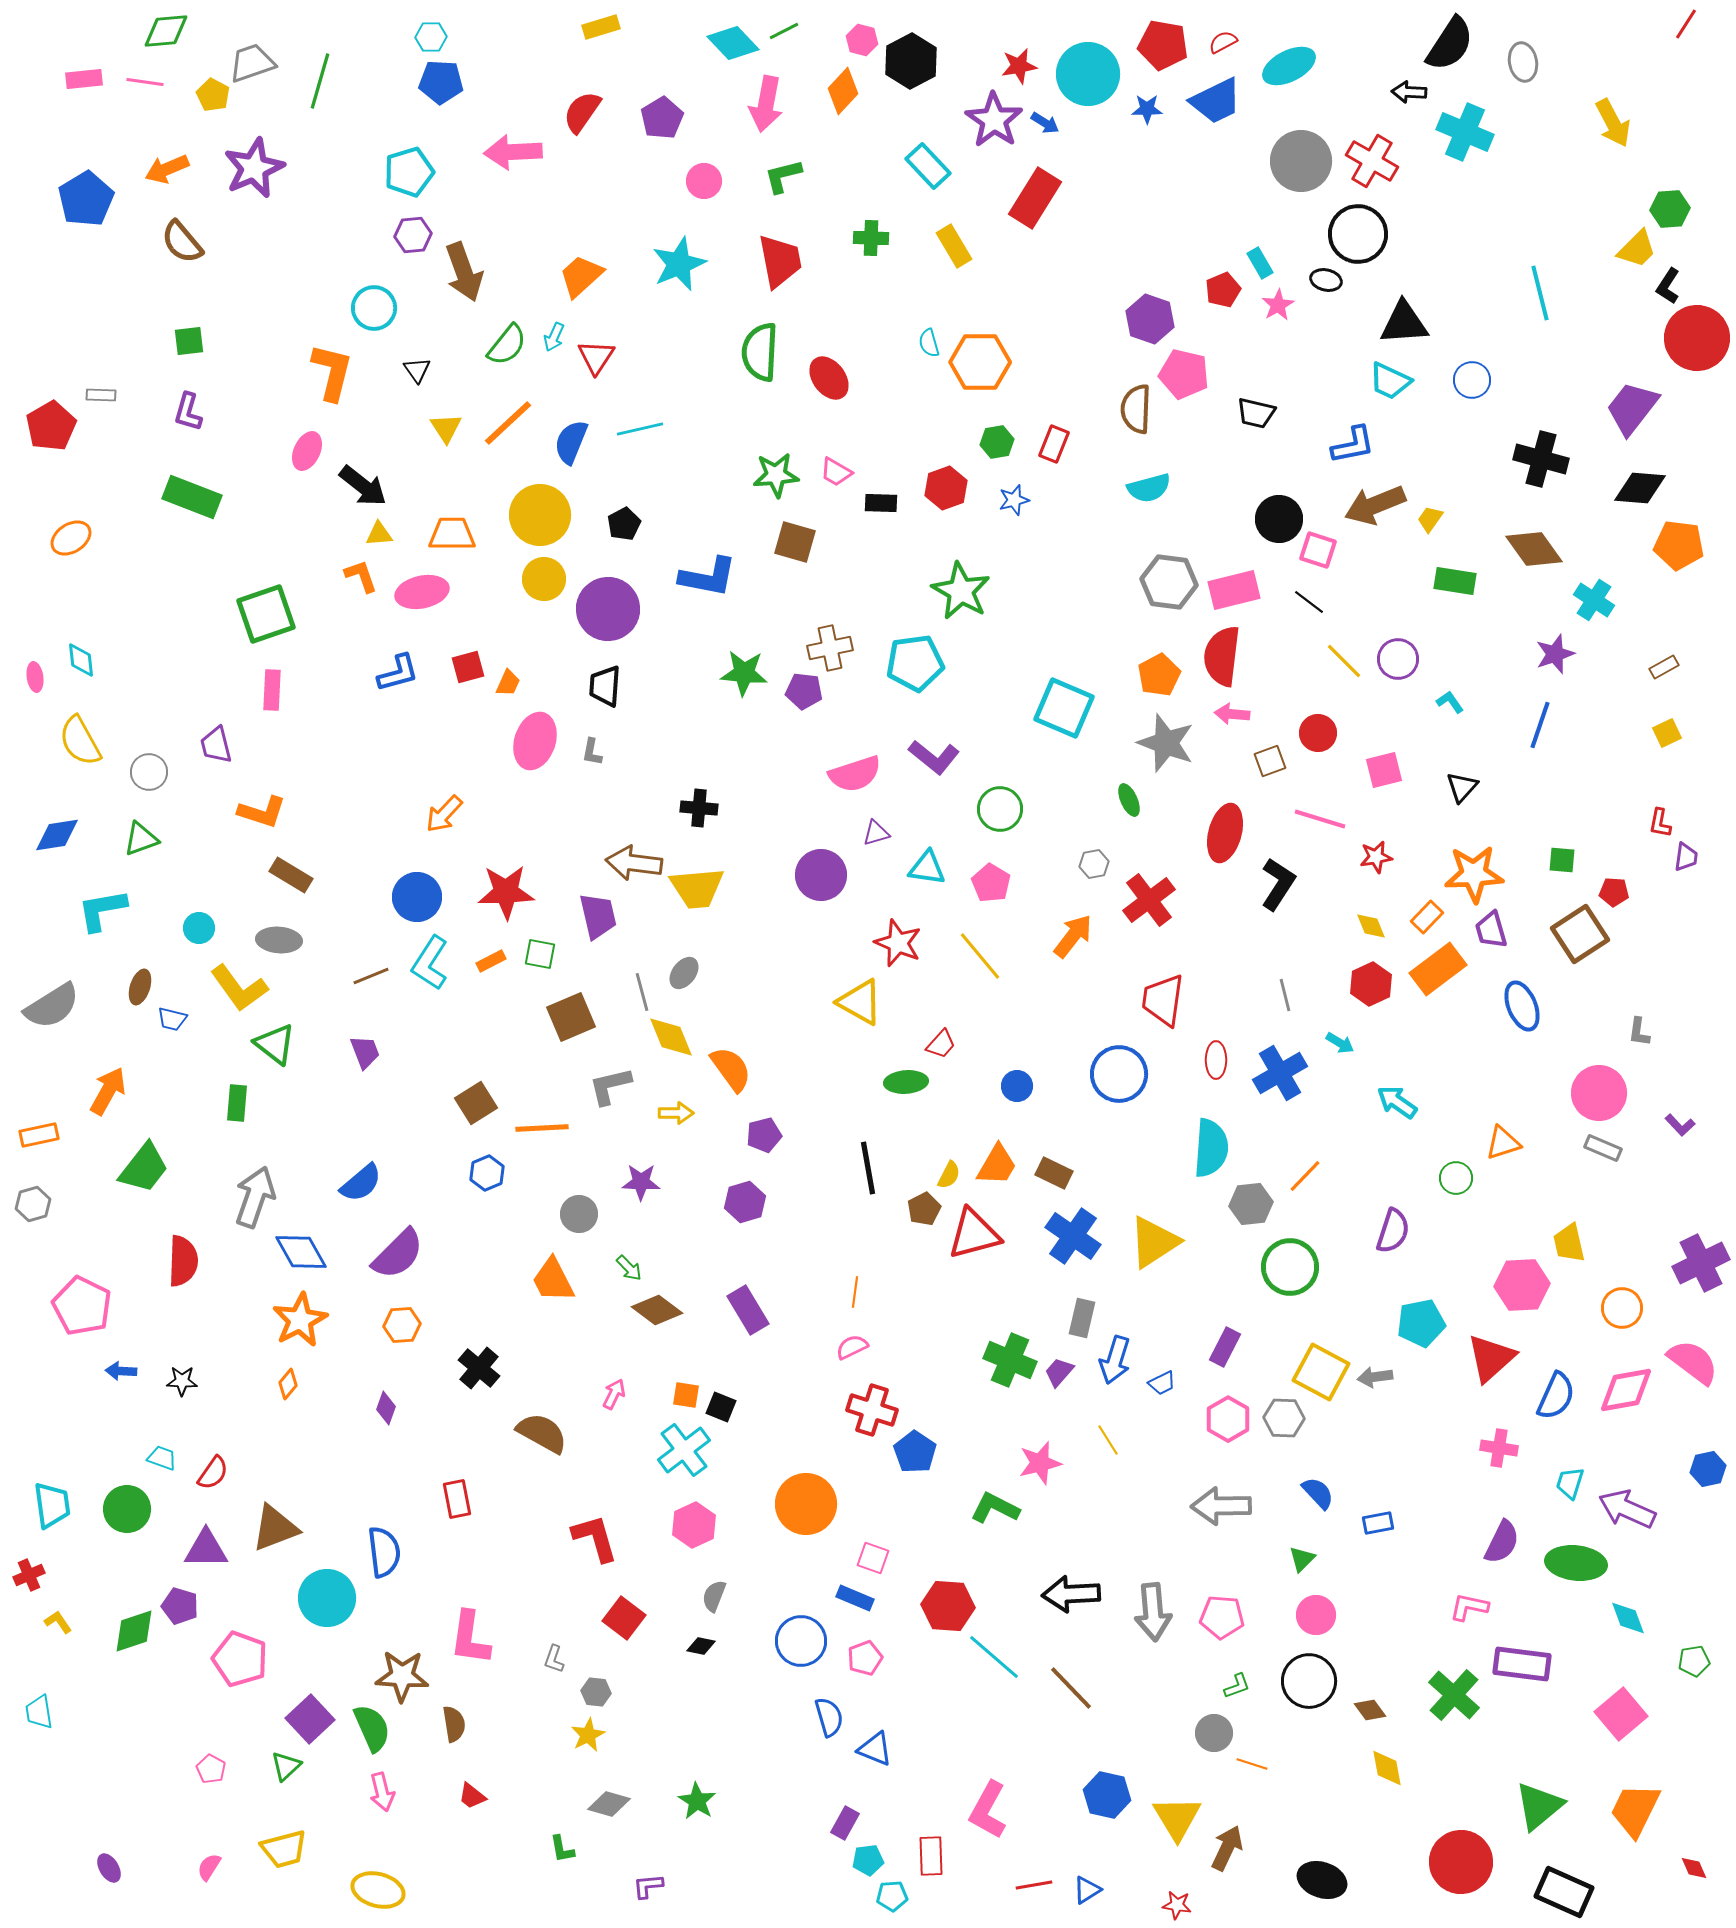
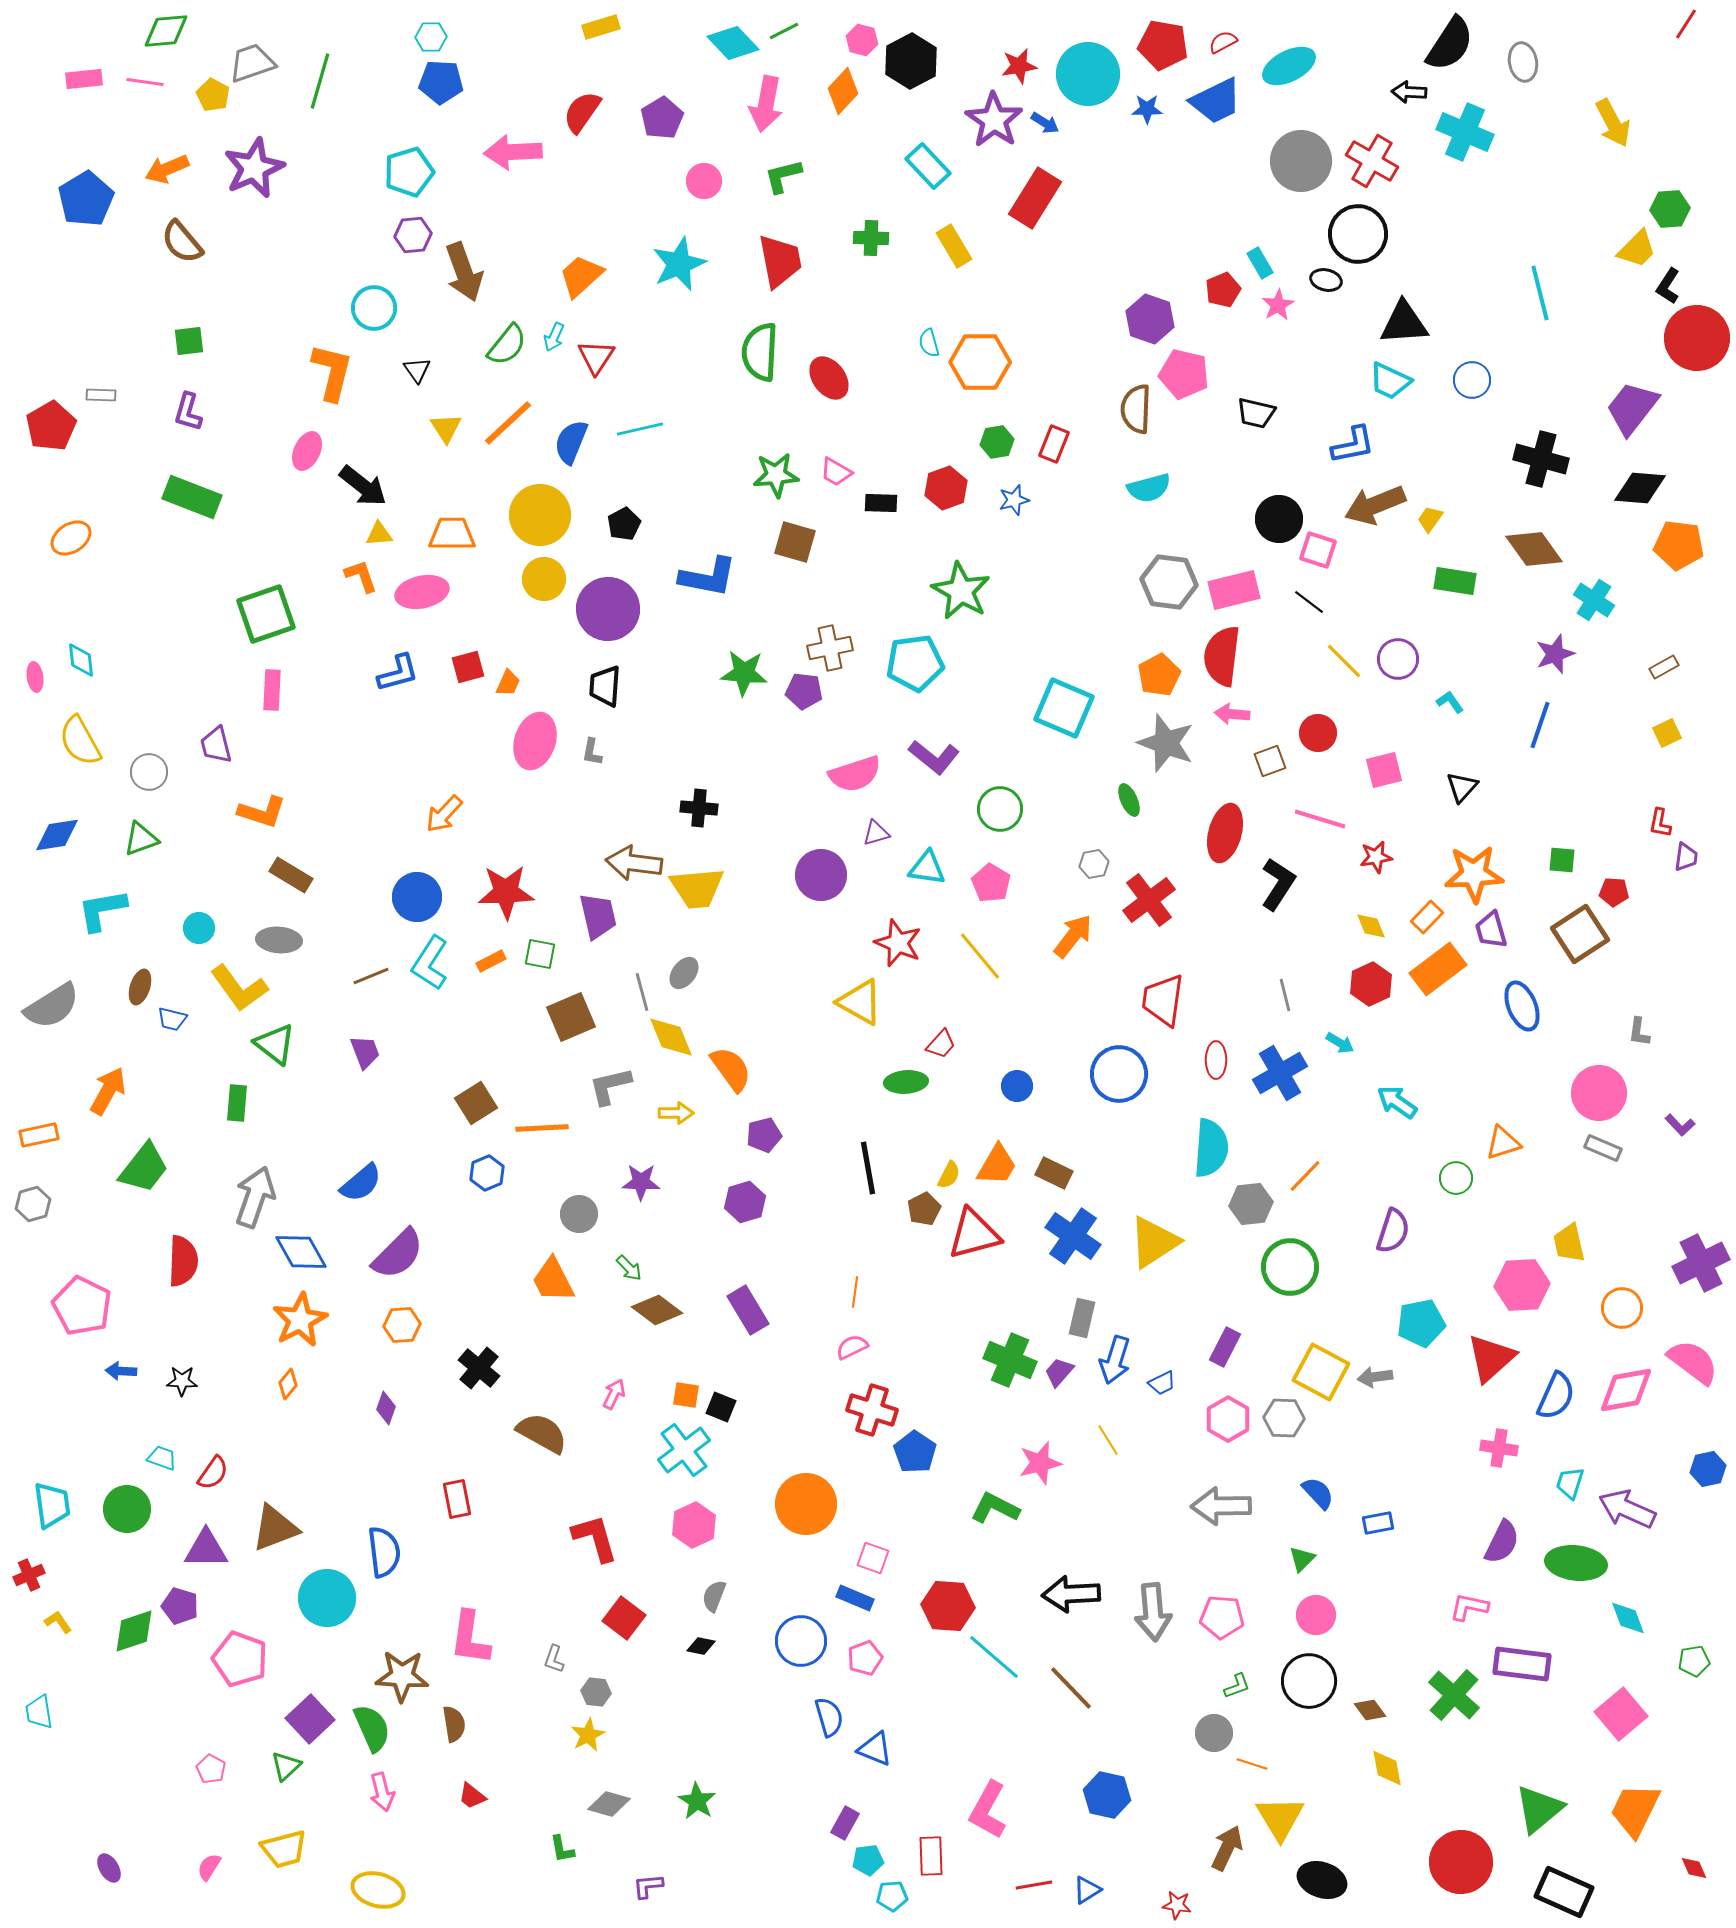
green triangle at (1539, 1806): moved 3 px down
yellow triangle at (1177, 1818): moved 103 px right
